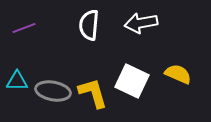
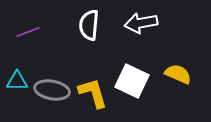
purple line: moved 4 px right, 4 px down
gray ellipse: moved 1 px left, 1 px up
